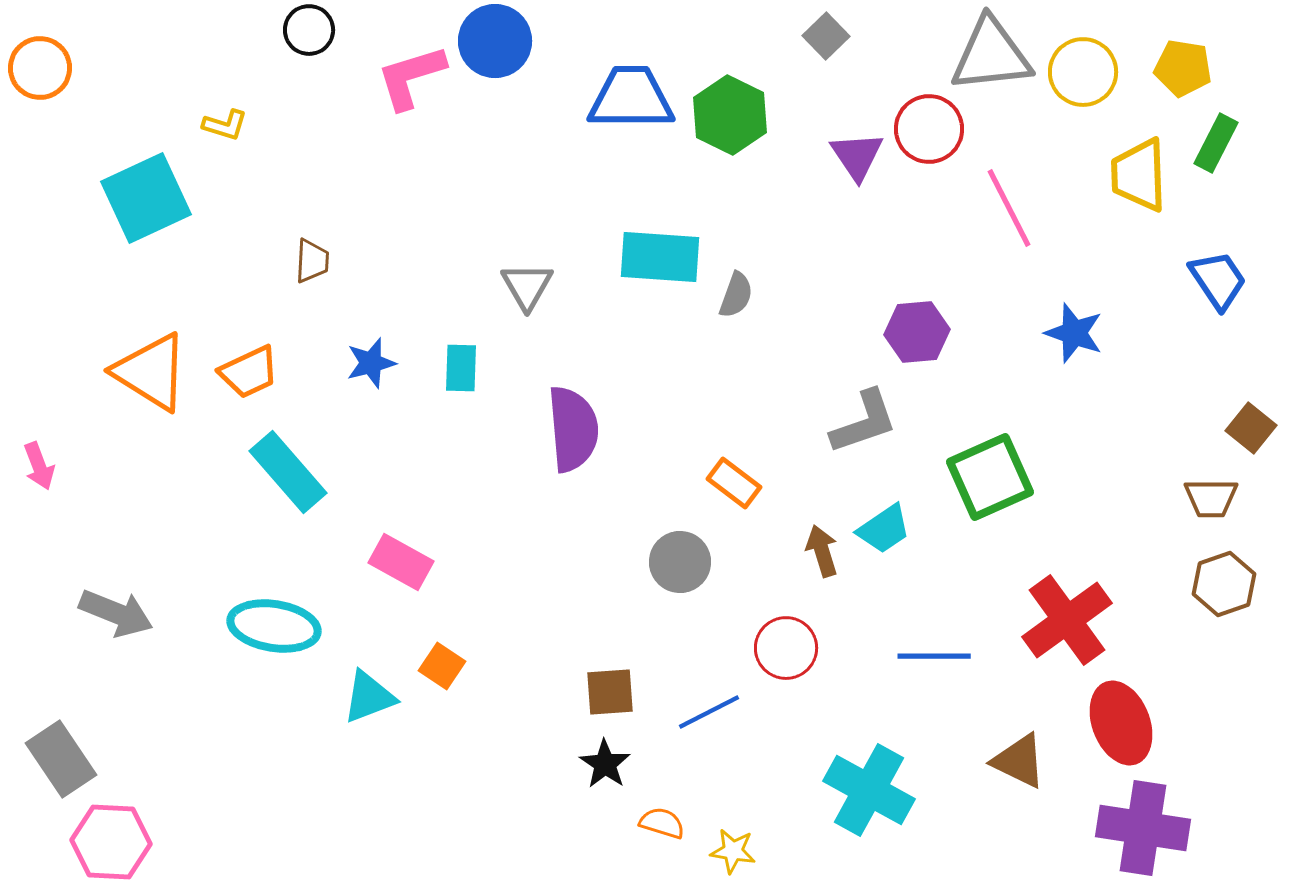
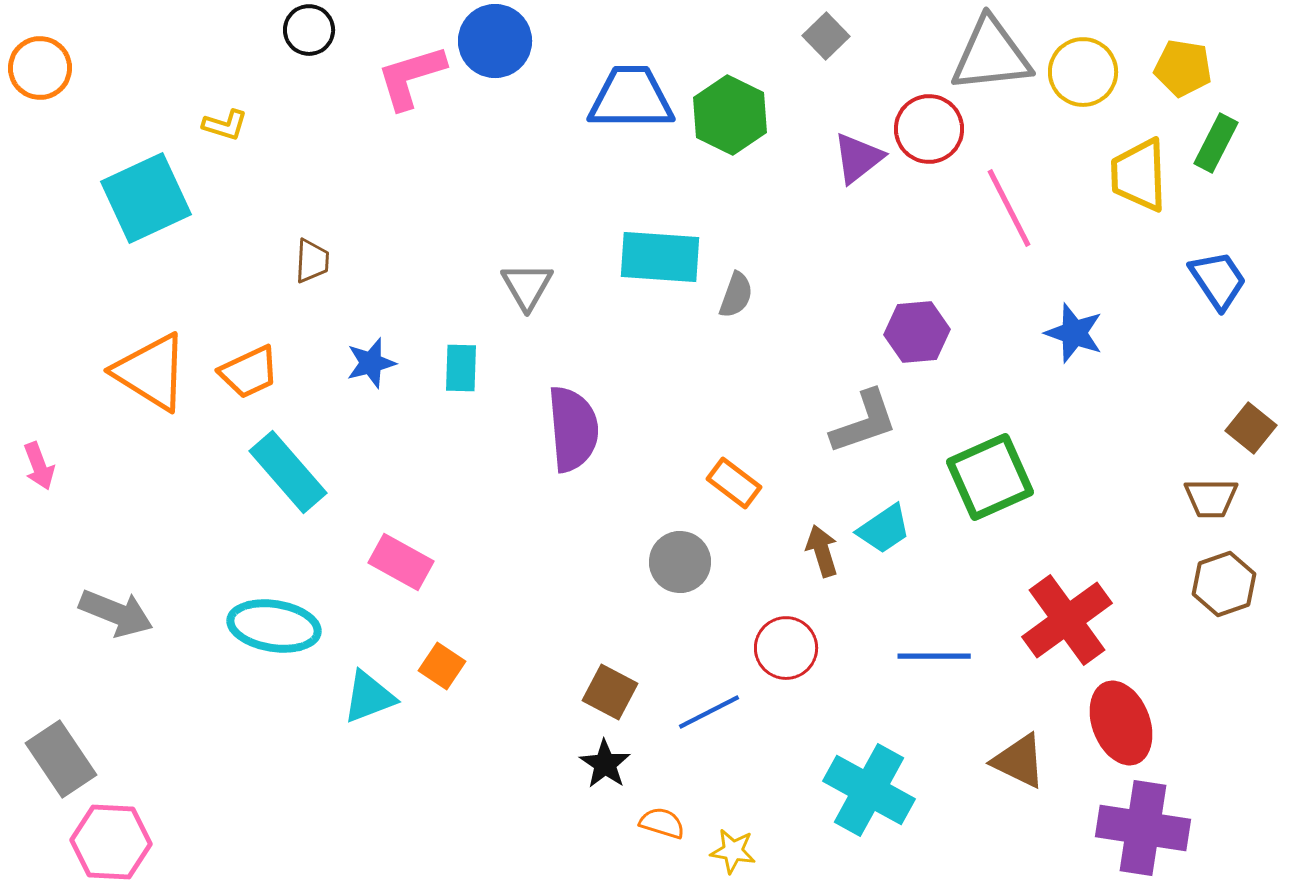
purple triangle at (857, 156): moved 1 px right, 2 px down; rotated 26 degrees clockwise
brown square at (610, 692): rotated 32 degrees clockwise
